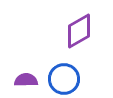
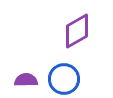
purple diamond: moved 2 px left
